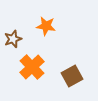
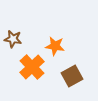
orange star: moved 9 px right, 20 px down
brown star: rotated 30 degrees clockwise
